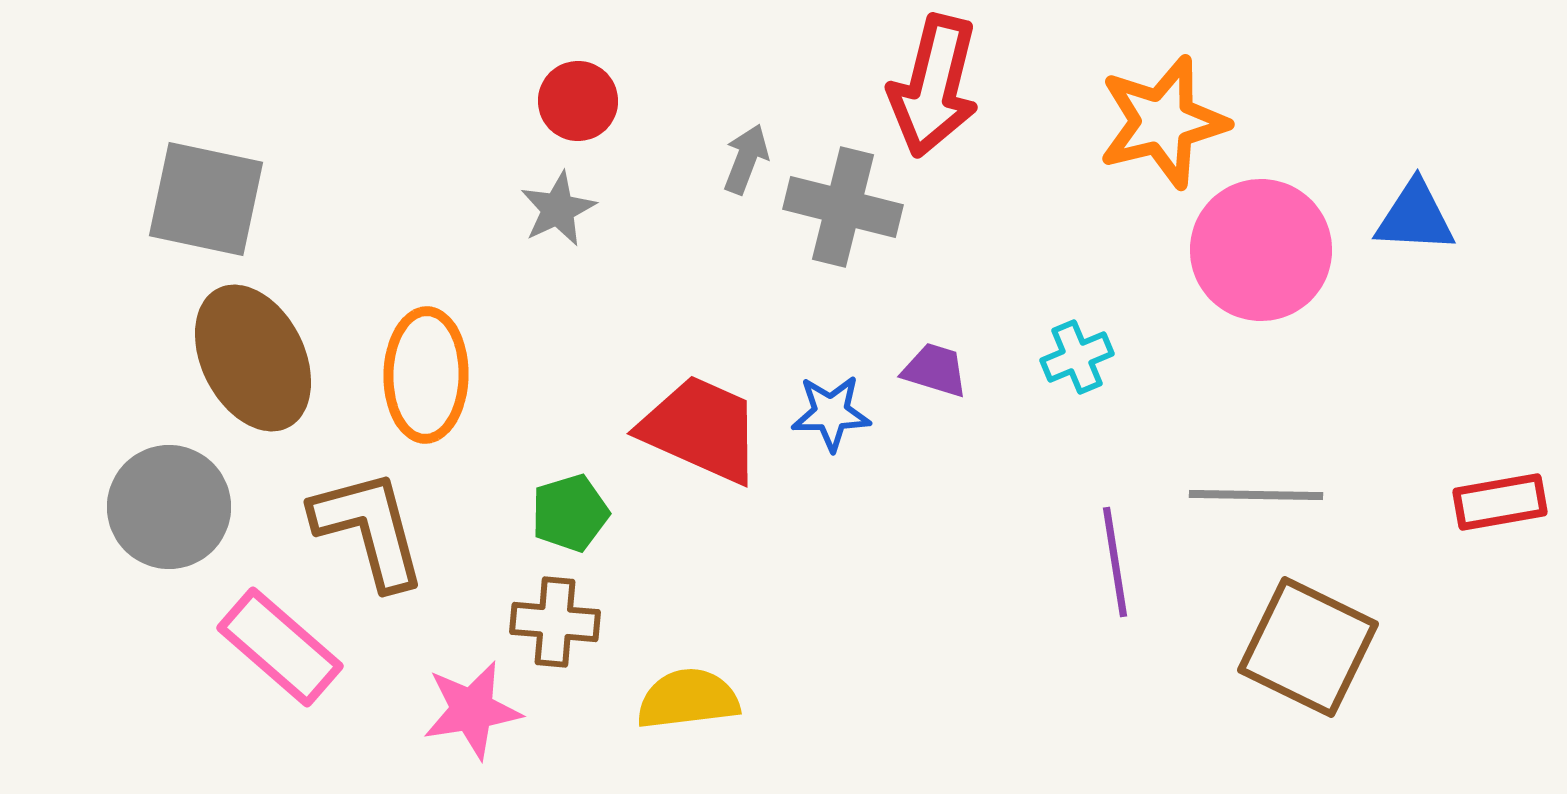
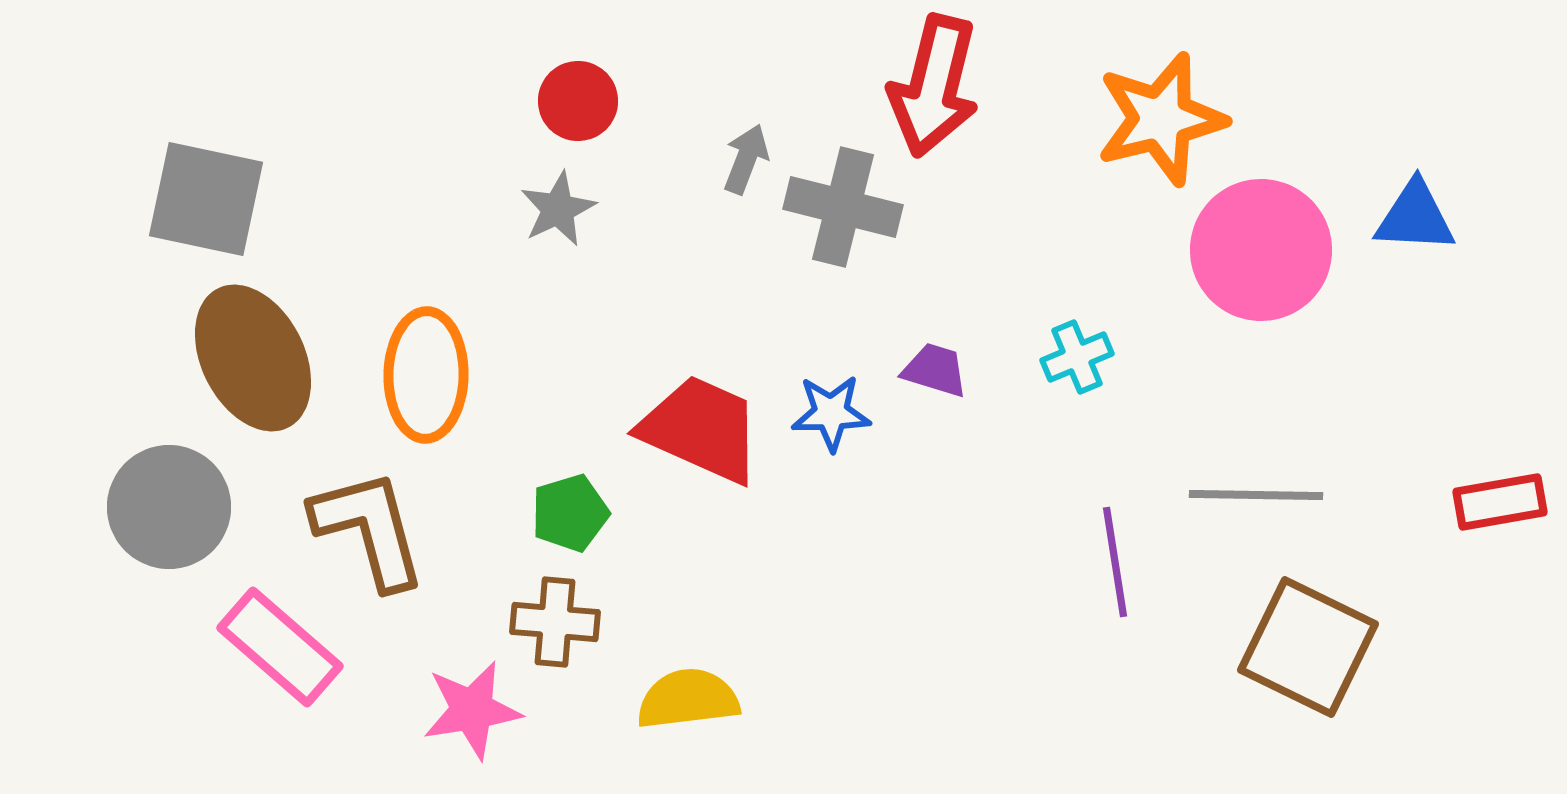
orange star: moved 2 px left, 3 px up
